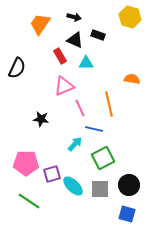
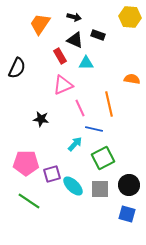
yellow hexagon: rotated 10 degrees counterclockwise
pink triangle: moved 1 px left, 1 px up
